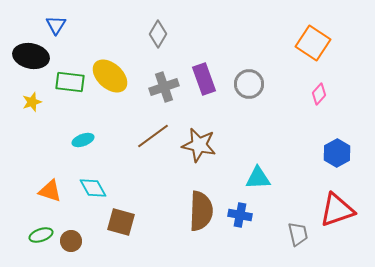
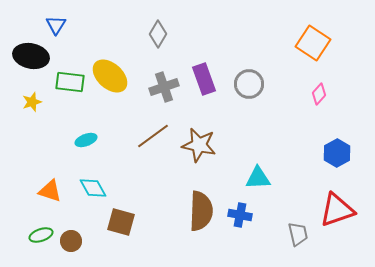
cyan ellipse: moved 3 px right
